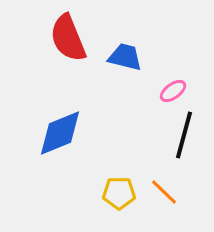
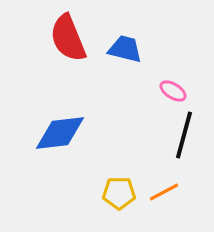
blue trapezoid: moved 8 px up
pink ellipse: rotated 68 degrees clockwise
blue diamond: rotated 16 degrees clockwise
orange line: rotated 72 degrees counterclockwise
